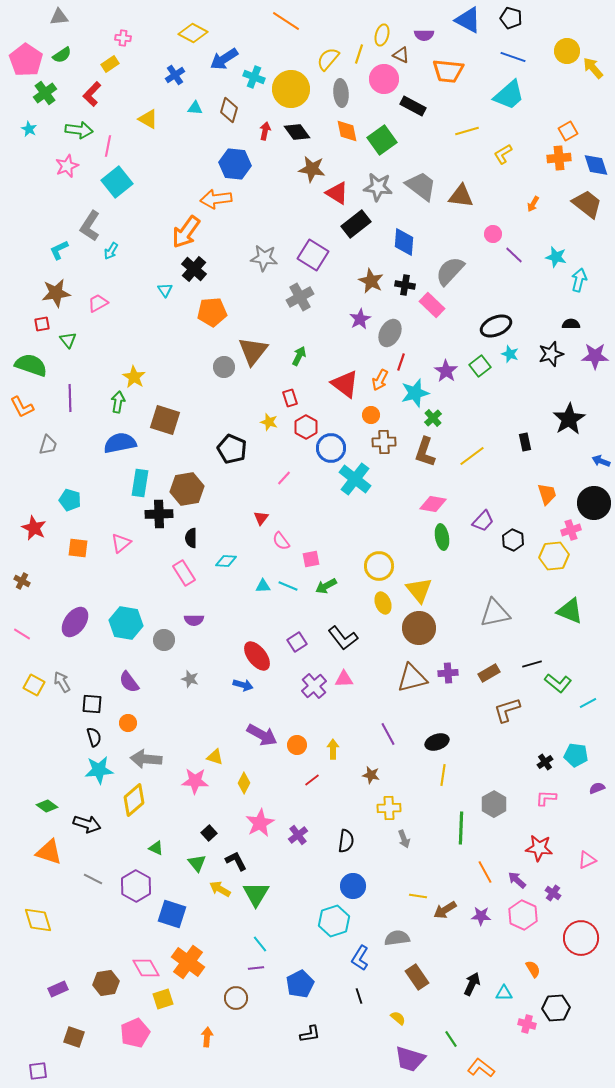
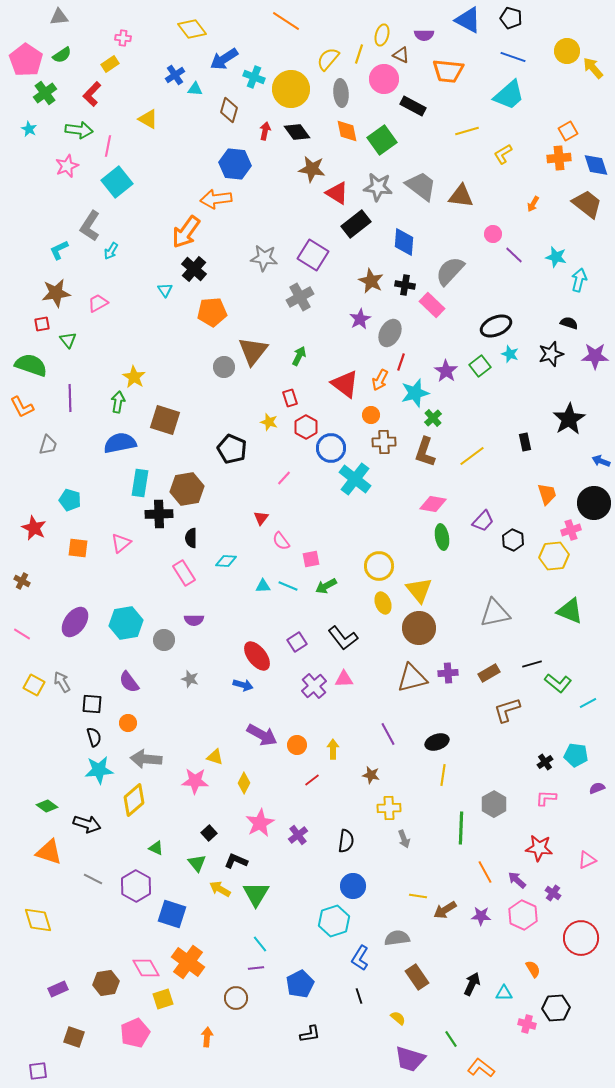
yellow diamond at (193, 33): moved 1 px left, 4 px up; rotated 24 degrees clockwise
cyan triangle at (195, 108): moved 19 px up
black semicircle at (571, 324): moved 2 px left, 1 px up; rotated 18 degrees clockwise
cyan hexagon at (126, 623): rotated 20 degrees counterclockwise
black L-shape at (236, 861): rotated 40 degrees counterclockwise
